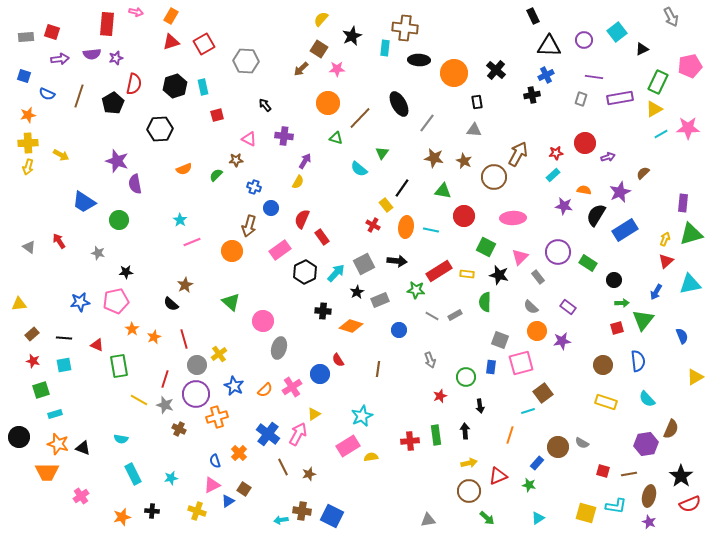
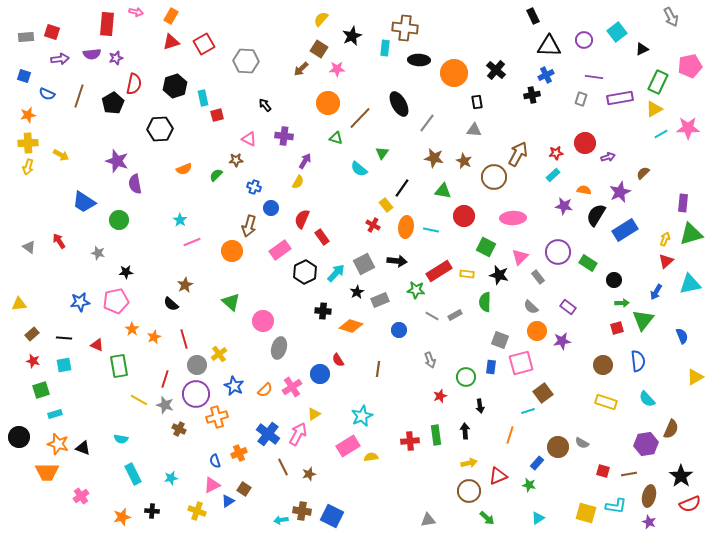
cyan rectangle at (203, 87): moved 11 px down
orange cross at (239, 453): rotated 21 degrees clockwise
